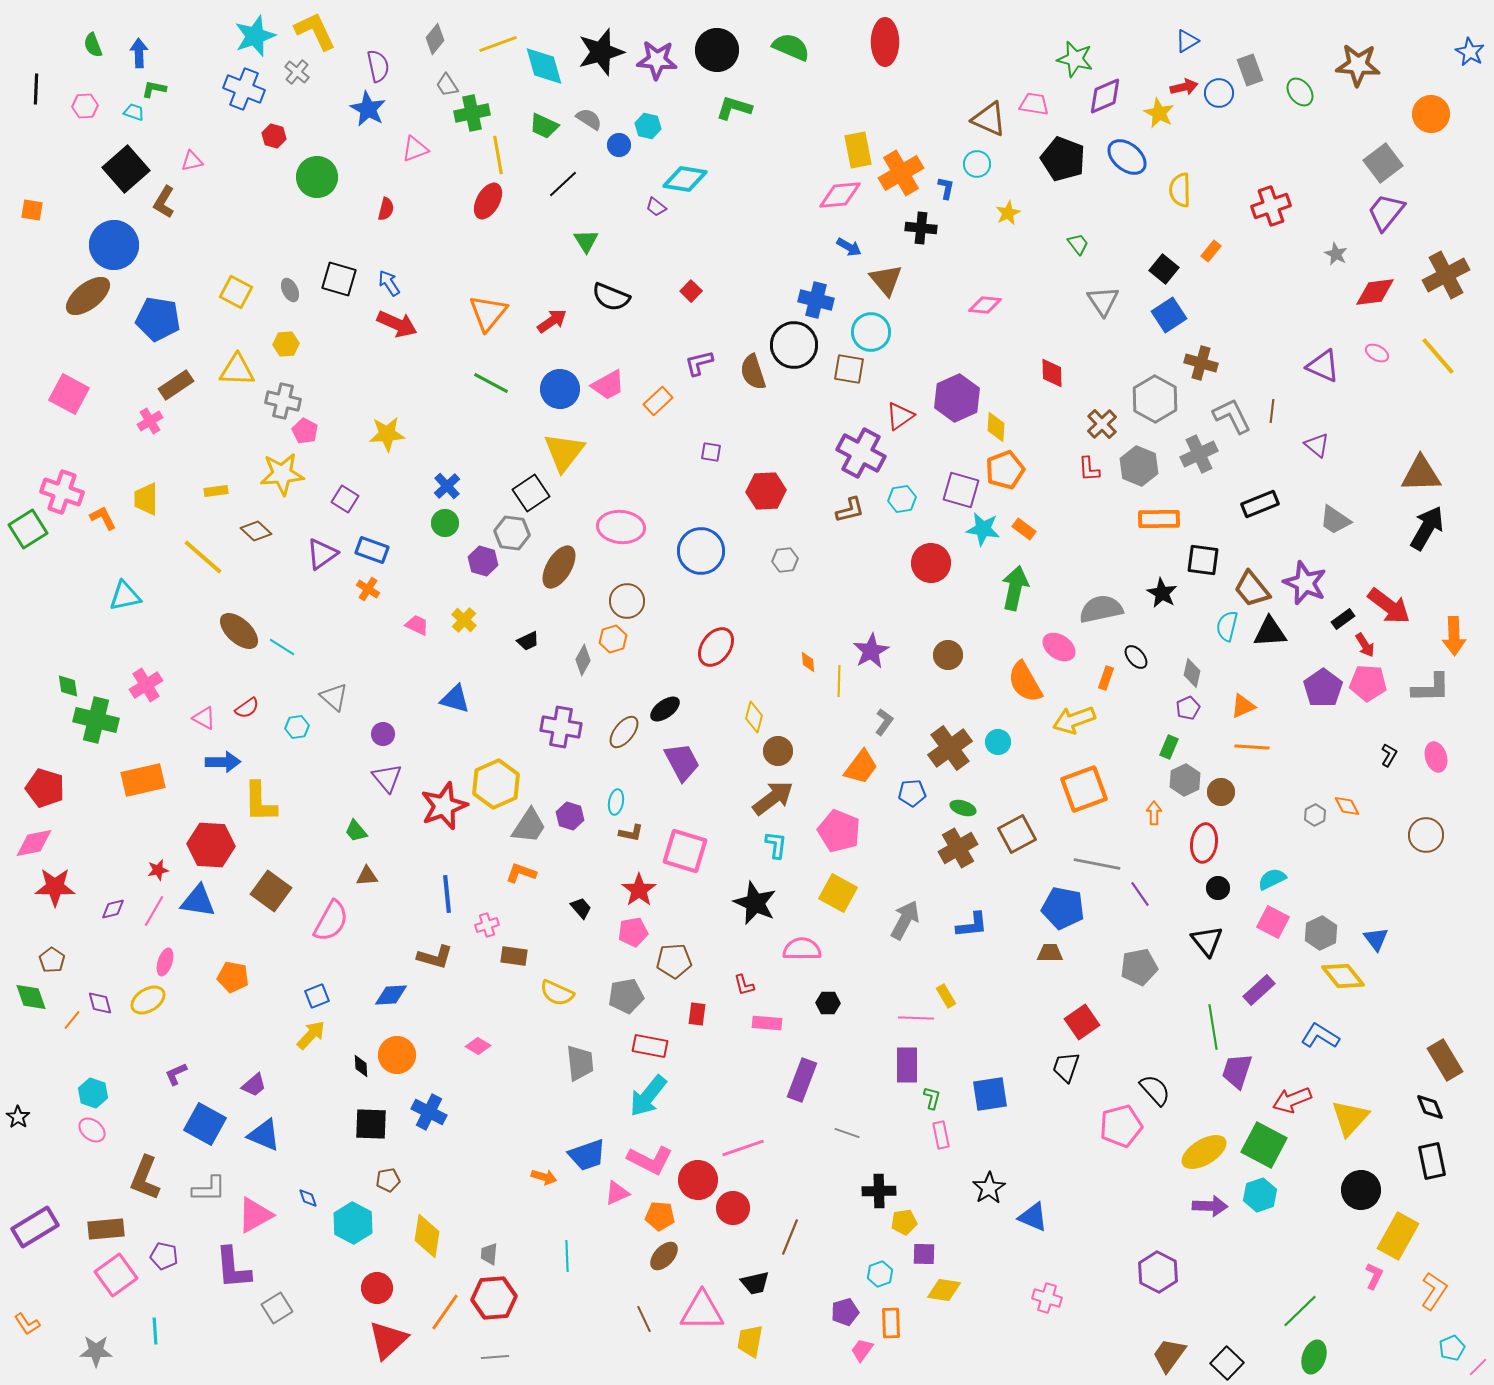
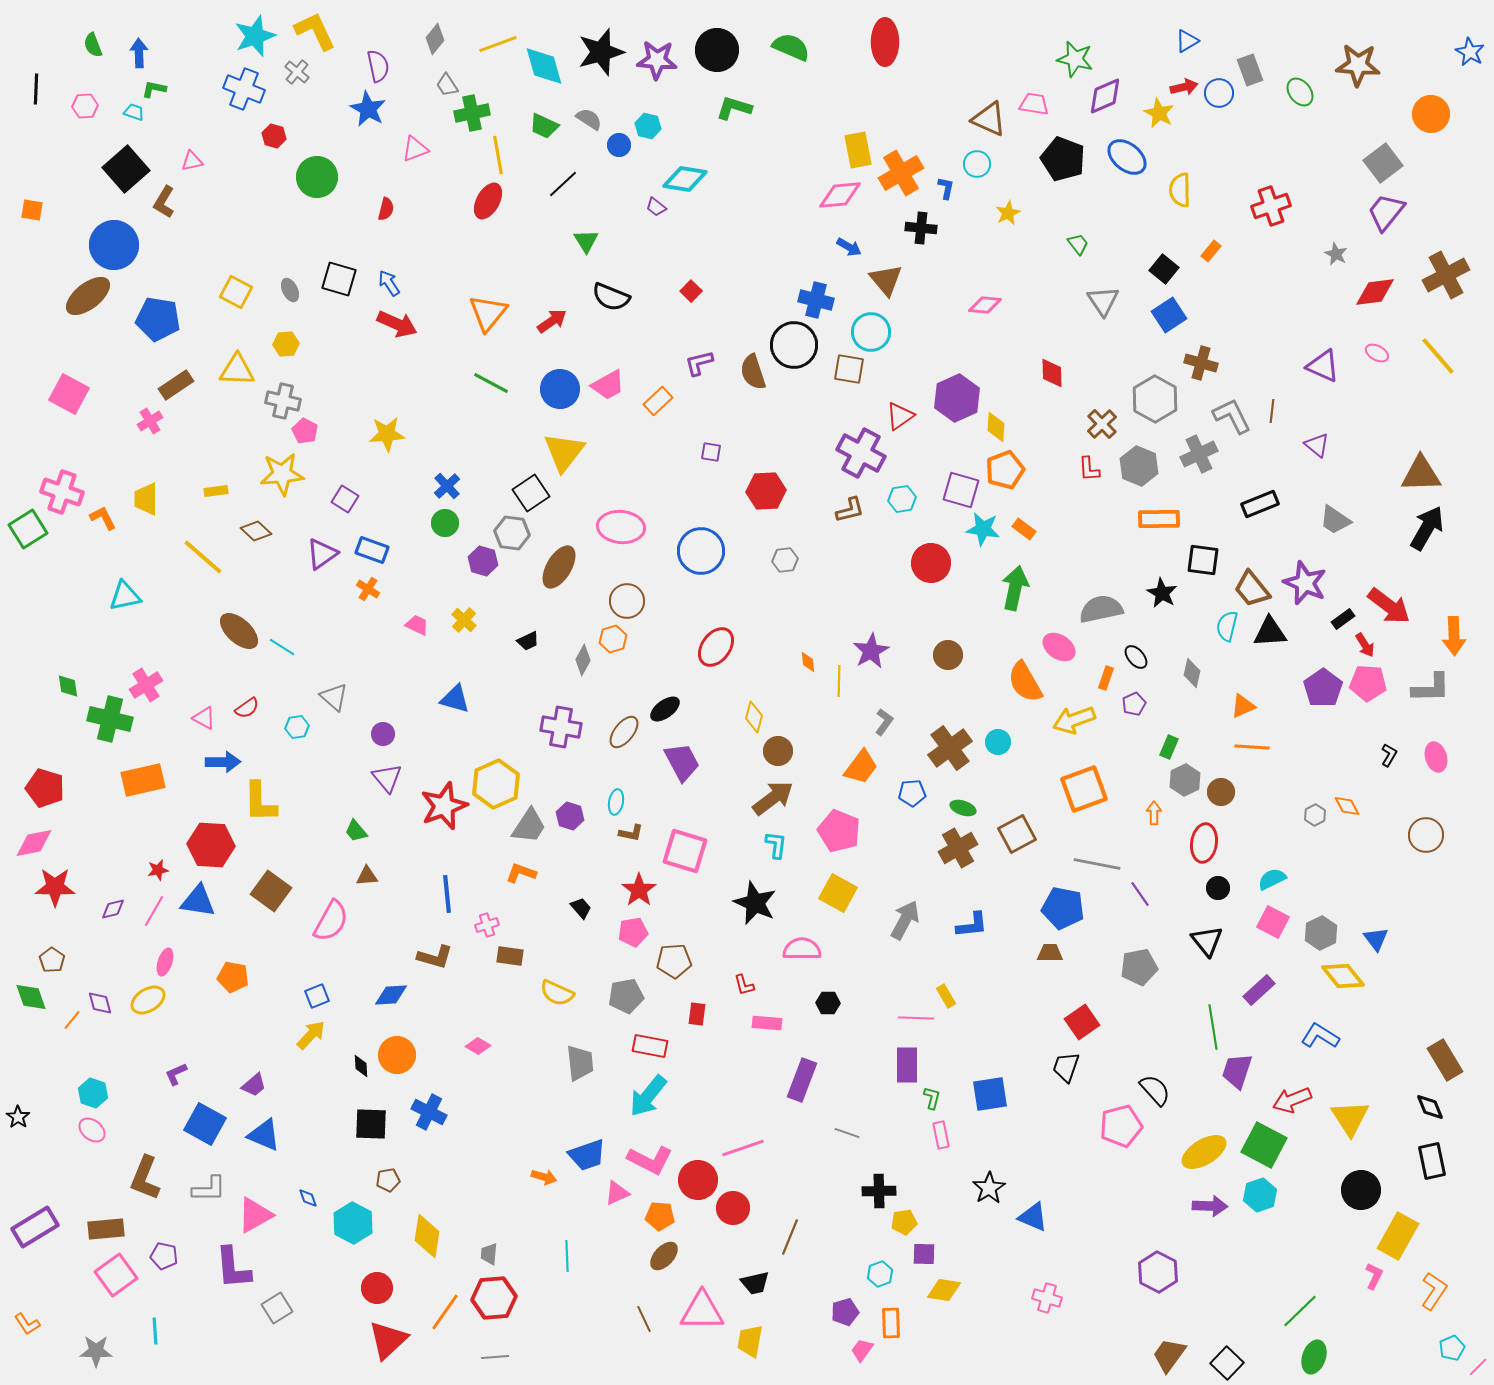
purple pentagon at (1188, 708): moved 54 px left, 4 px up
green cross at (96, 720): moved 14 px right, 1 px up
brown rectangle at (514, 956): moved 4 px left
yellow triangle at (1350, 1118): rotated 15 degrees counterclockwise
